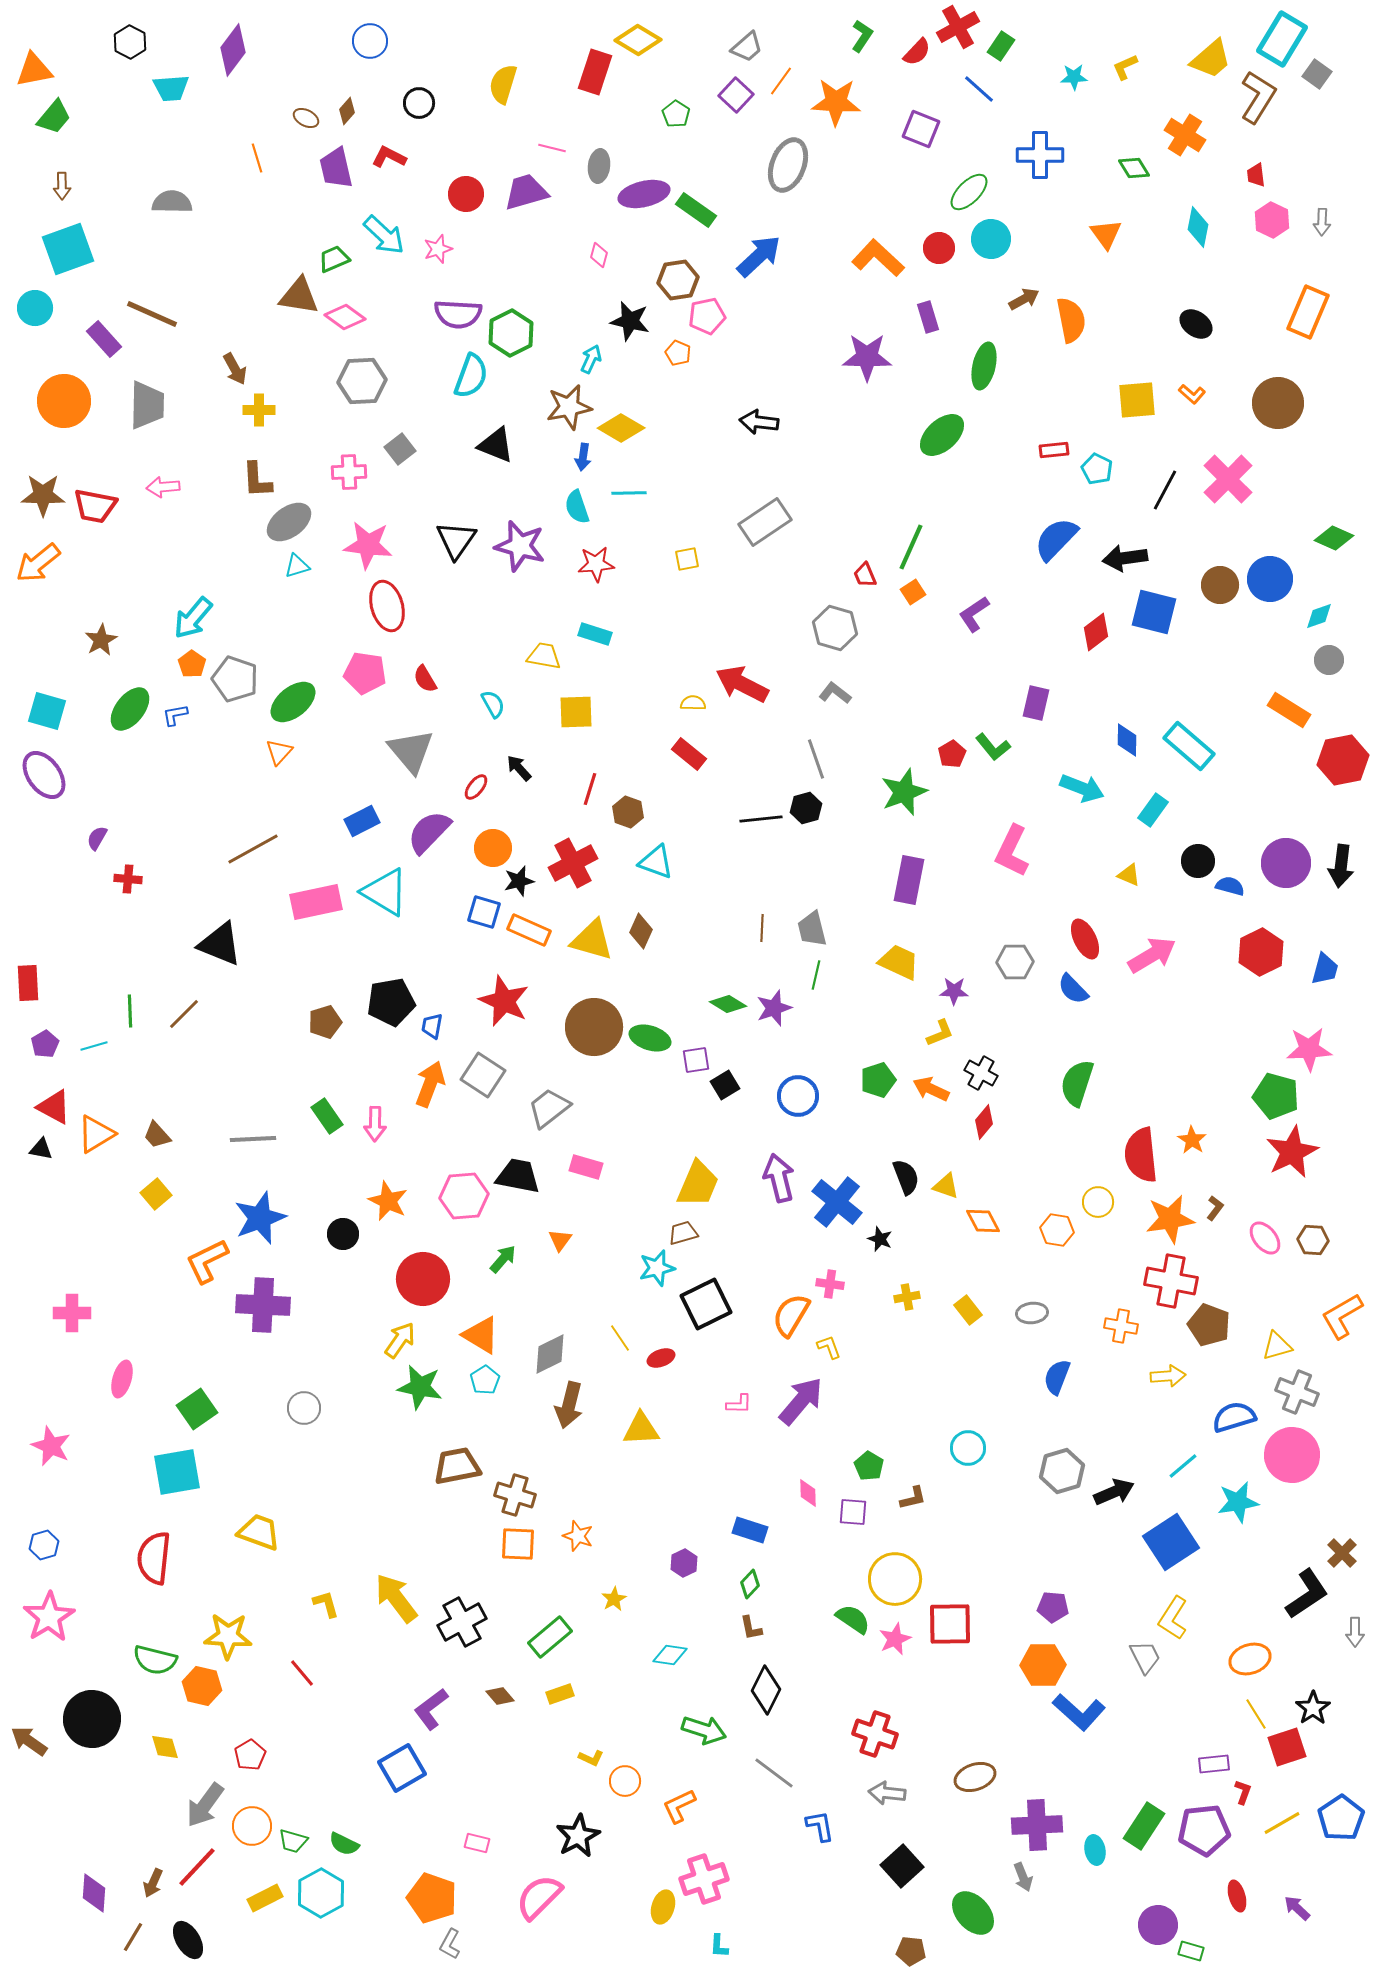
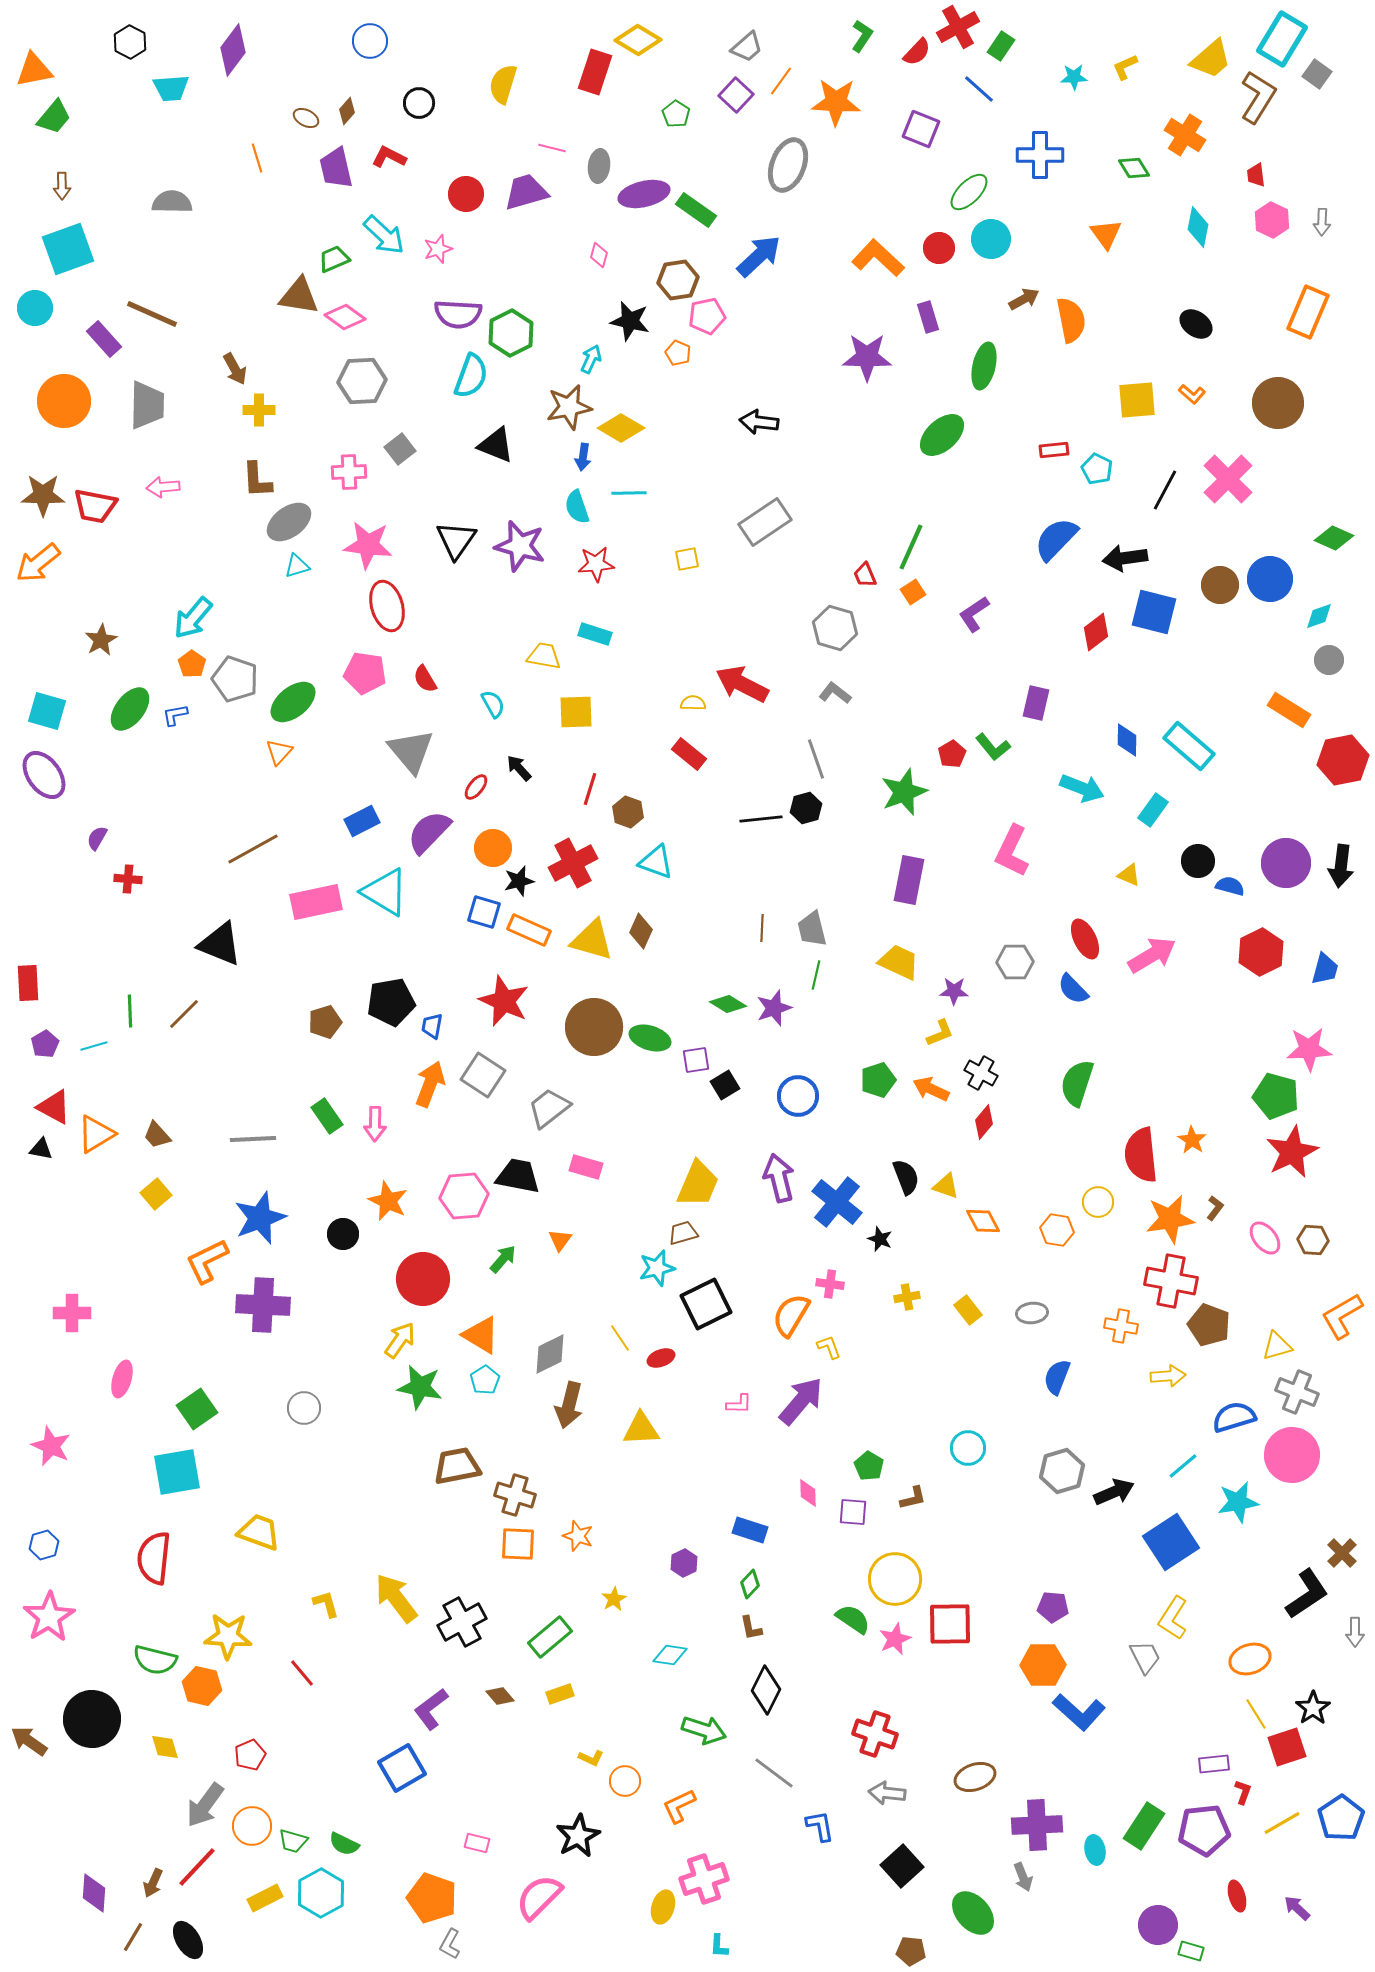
red pentagon at (250, 1755): rotated 8 degrees clockwise
